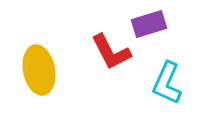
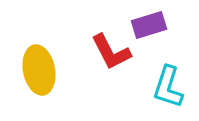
purple rectangle: moved 1 px down
cyan L-shape: moved 1 px right, 4 px down; rotated 6 degrees counterclockwise
